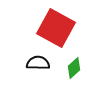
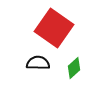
red square: moved 2 px left; rotated 6 degrees clockwise
